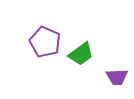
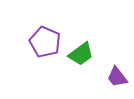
purple trapezoid: rotated 55 degrees clockwise
